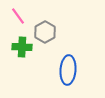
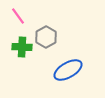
gray hexagon: moved 1 px right, 5 px down
blue ellipse: rotated 56 degrees clockwise
